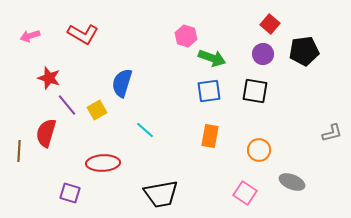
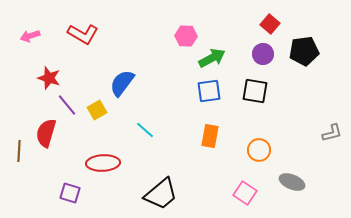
pink hexagon: rotated 15 degrees counterclockwise
green arrow: rotated 48 degrees counterclockwise
blue semicircle: rotated 20 degrees clockwise
black trapezoid: rotated 30 degrees counterclockwise
